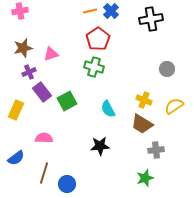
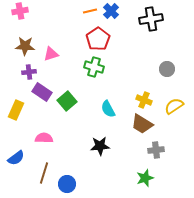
brown star: moved 2 px right, 2 px up; rotated 18 degrees clockwise
purple cross: rotated 16 degrees clockwise
purple rectangle: rotated 18 degrees counterclockwise
green square: rotated 12 degrees counterclockwise
